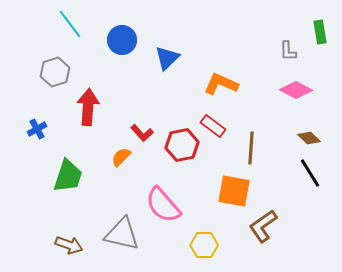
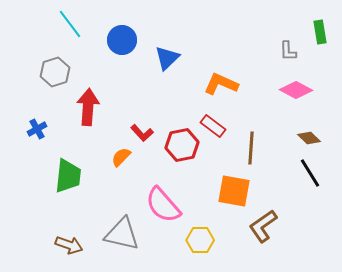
green trapezoid: rotated 12 degrees counterclockwise
yellow hexagon: moved 4 px left, 5 px up
